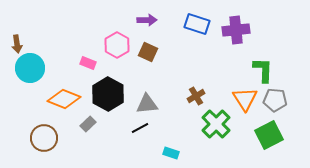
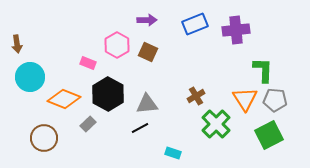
blue rectangle: moved 2 px left; rotated 40 degrees counterclockwise
cyan circle: moved 9 px down
cyan rectangle: moved 2 px right
